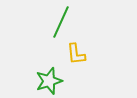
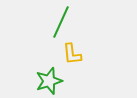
yellow L-shape: moved 4 px left
